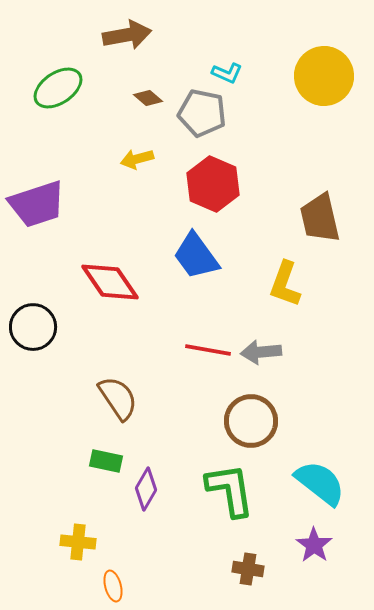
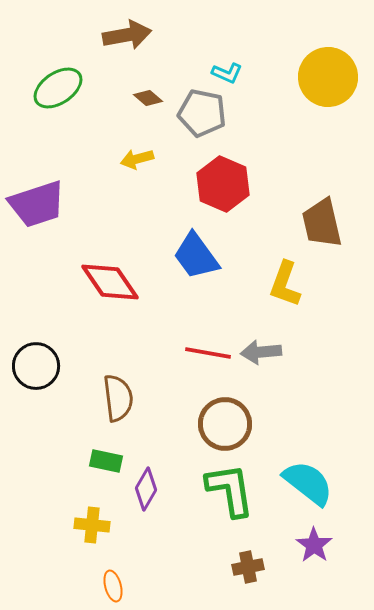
yellow circle: moved 4 px right, 1 px down
red hexagon: moved 10 px right
brown trapezoid: moved 2 px right, 5 px down
black circle: moved 3 px right, 39 px down
red line: moved 3 px down
brown semicircle: rotated 27 degrees clockwise
brown circle: moved 26 px left, 3 px down
cyan semicircle: moved 12 px left
yellow cross: moved 14 px right, 17 px up
brown cross: moved 2 px up; rotated 20 degrees counterclockwise
